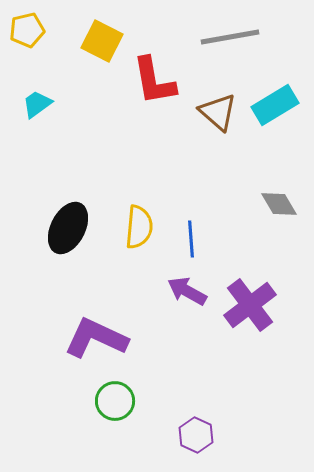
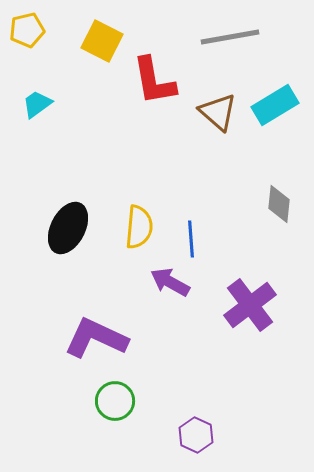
gray diamond: rotated 36 degrees clockwise
purple arrow: moved 17 px left, 9 px up
